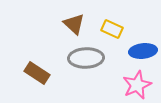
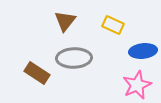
brown triangle: moved 9 px left, 3 px up; rotated 25 degrees clockwise
yellow rectangle: moved 1 px right, 4 px up
gray ellipse: moved 12 px left
